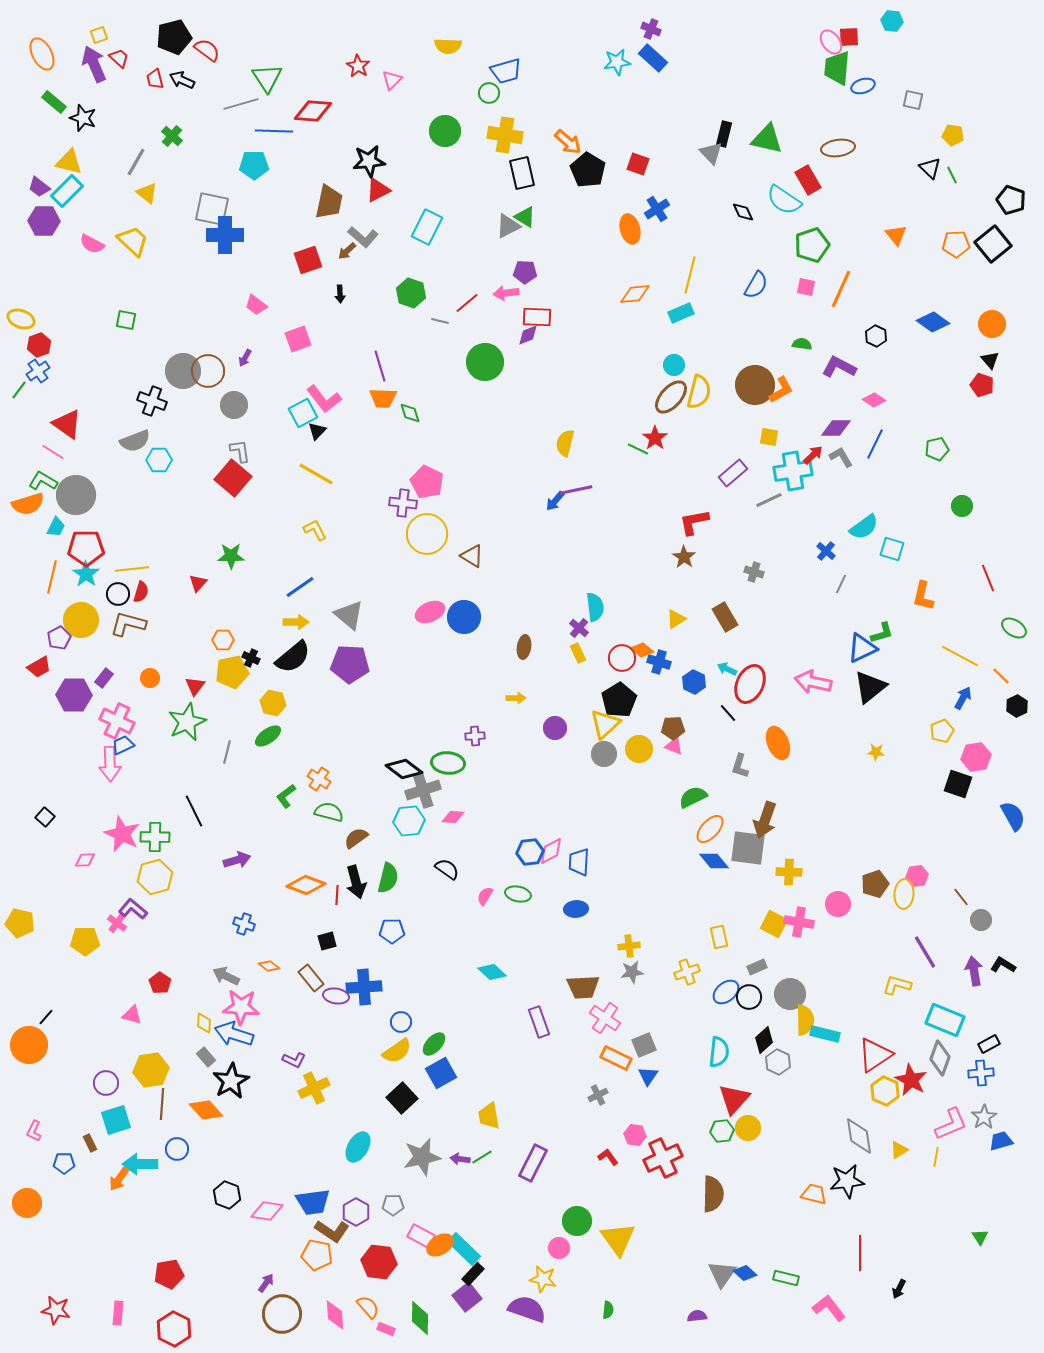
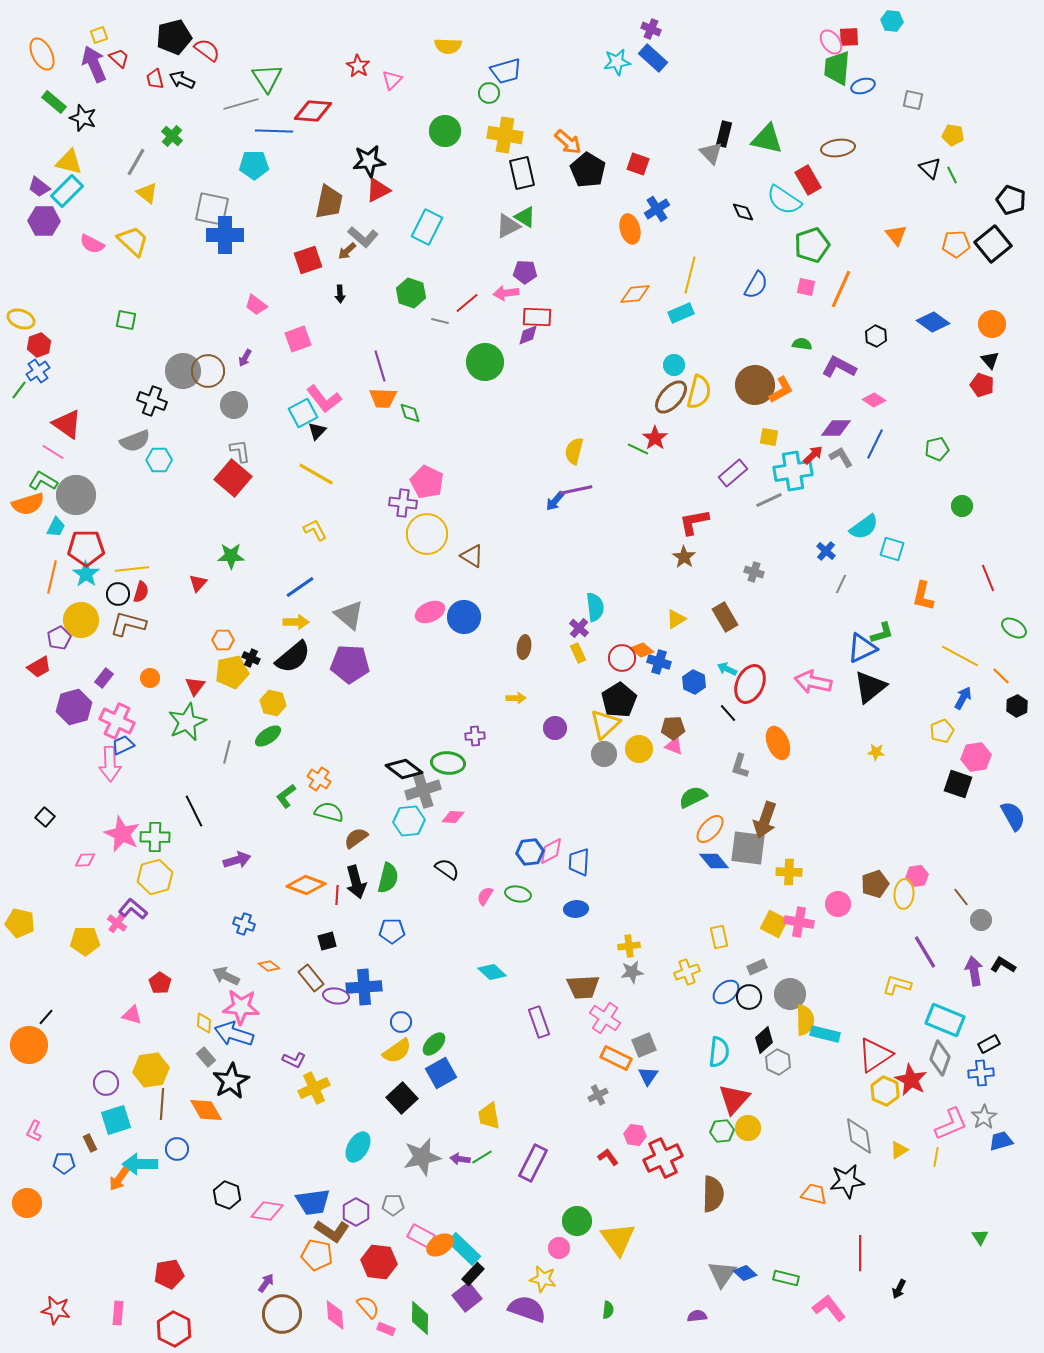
yellow semicircle at (565, 443): moved 9 px right, 8 px down
purple hexagon at (74, 695): moved 12 px down; rotated 16 degrees counterclockwise
orange diamond at (206, 1110): rotated 12 degrees clockwise
